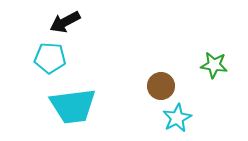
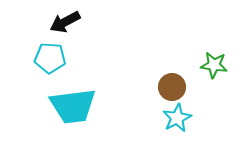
brown circle: moved 11 px right, 1 px down
